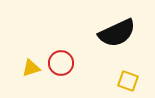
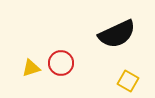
black semicircle: moved 1 px down
yellow square: rotated 10 degrees clockwise
